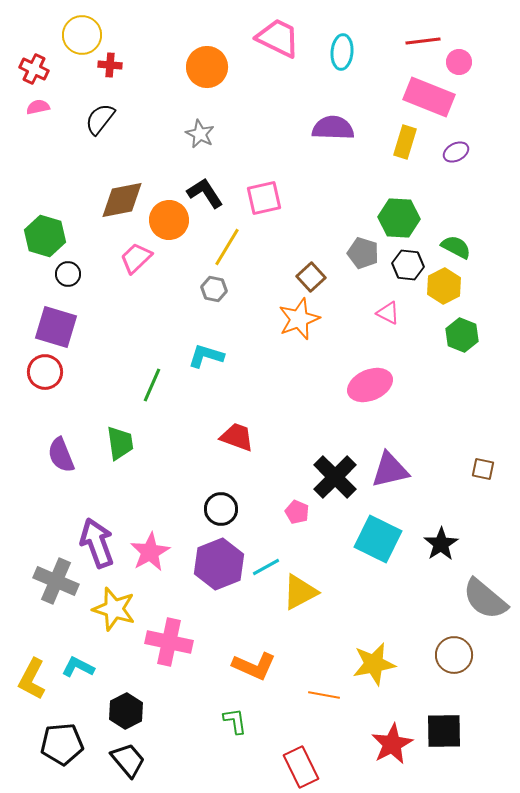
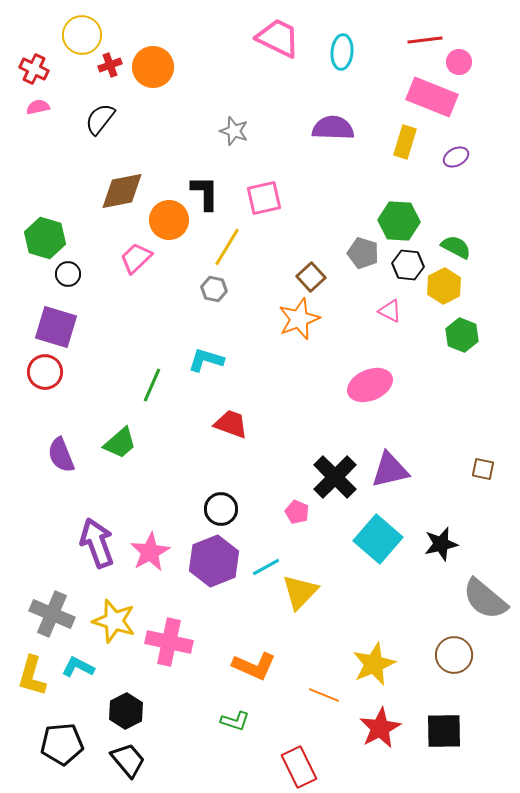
red line at (423, 41): moved 2 px right, 1 px up
red cross at (110, 65): rotated 25 degrees counterclockwise
orange circle at (207, 67): moved 54 px left
pink rectangle at (429, 97): moved 3 px right
gray star at (200, 134): moved 34 px right, 3 px up; rotated 8 degrees counterclockwise
purple ellipse at (456, 152): moved 5 px down
black L-shape at (205, 193): rotated 33 degrees clockwise
brown diamond at (122, 200): moved 9 px up
green hexagon at (399, 218): moved 3 px down
green hexagon at (45, 236): moved 2 px down
pink triangle at (388, 313): moved 2 px right, 2 px up
cyan L-shape at (206, 356): moved 4 px down
red trapezoid at (237, 437): moved 6 px left, 13 px up
green trapezoid at (120, 443): rotated 57 degrees clockwise
cyan square at (378, 539): rotated 15 degrees clockwise
black star at (441, 544): rotated 20 degrees clockwise
purple hexagon at (219, 564): moved 5 px left, 3 px up
gray cross at (56, 581): moved 4 px left, 33 px down
yellow triangle at (300, 592): rotated 18 degrees counterclockwise
yellow star at (114, 609): moved 12 px down
yellow star at (374, 664): rotated 12 degrees counterclockwise
yellow L-shape at (32, 679): moved 3 px up; rotated 12 degrees counterclockwise
orange line at (324, 695): rotated 12 degrees clockwise
green L-shape at (235, 721): rotated 116 degrees clockwise
red star at (392, 744): moved 12 px left, 16 px up
red rectangle at (301, 767): moved 2 px left
